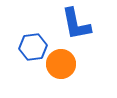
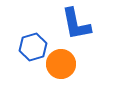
blue hexagon: rotated 8 degrees counterclockwise
